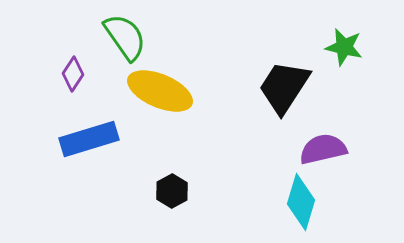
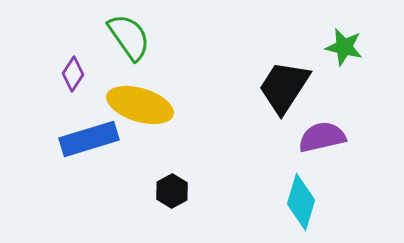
green semicircle: moved 4 px right
yellow ellipse: moved 20 px left, 14 px down; rotated 6 degrees counterclockwise
purple semicircle: moved 1 px left, 12 px up
